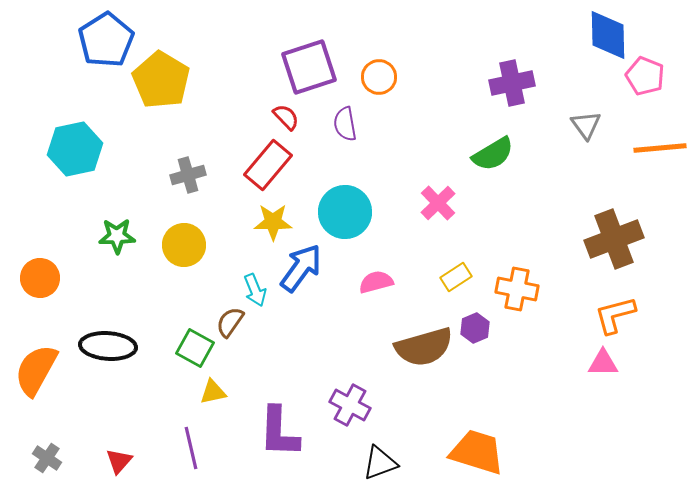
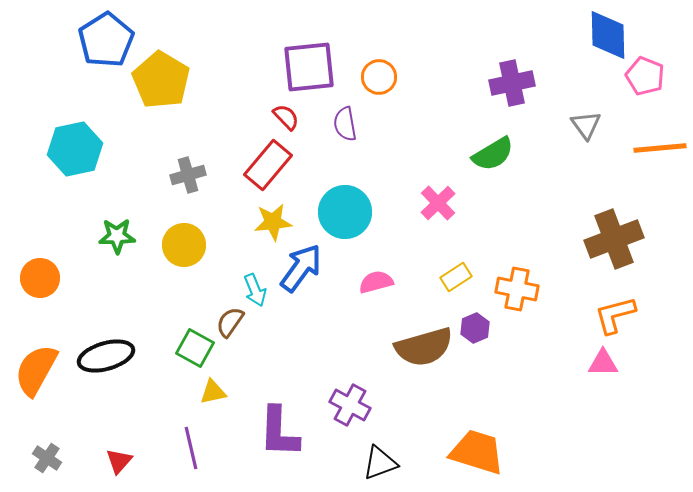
purple square at (309, 67): rotated 12 degrees clockwise
yellow star at (273, 222): rotated 6 degrees counterclockwise
black ellipse at (108, 346): moved 2 px left, 10 px down; rotated 20 degrees counterclockwise
